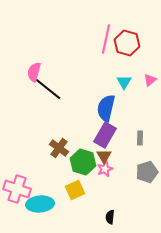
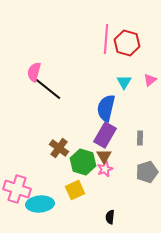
pink line: rotated 8 degrees counterclockwise
